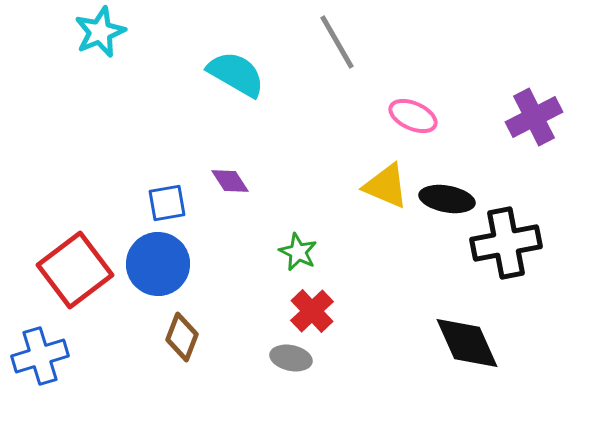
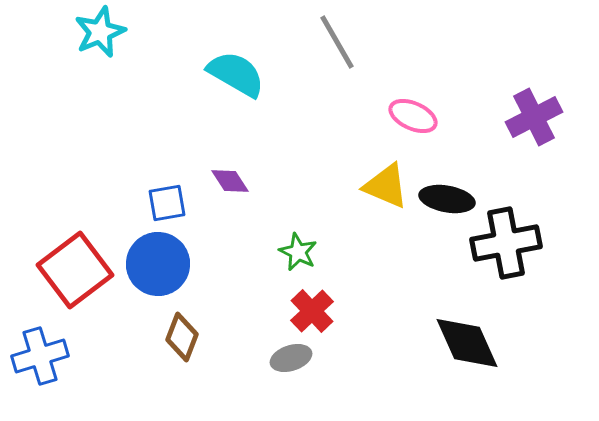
gray ellipse: rotated 30 degrees counterclockwise
